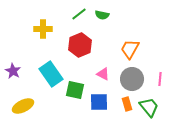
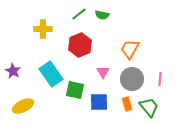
pink triangle: moved 2 px up; rotated 32 degrees clockwise
